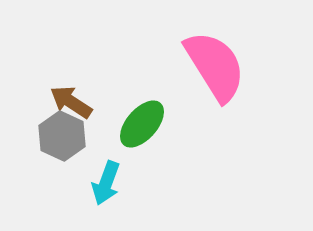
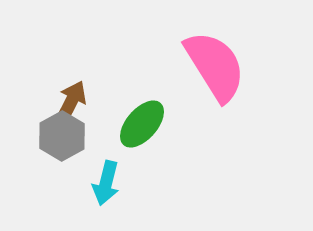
brown arrow: rotated 84 degrees clockwise
gray hexagon: rotated 6 degrees clockwise
cyan arrow: rotated 6 degrees counterclockwise
